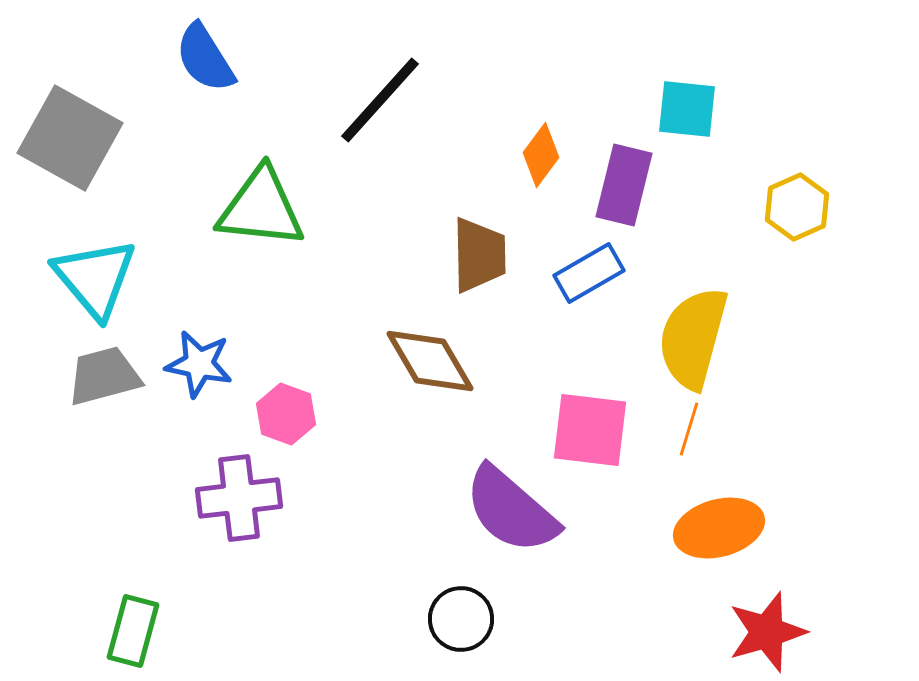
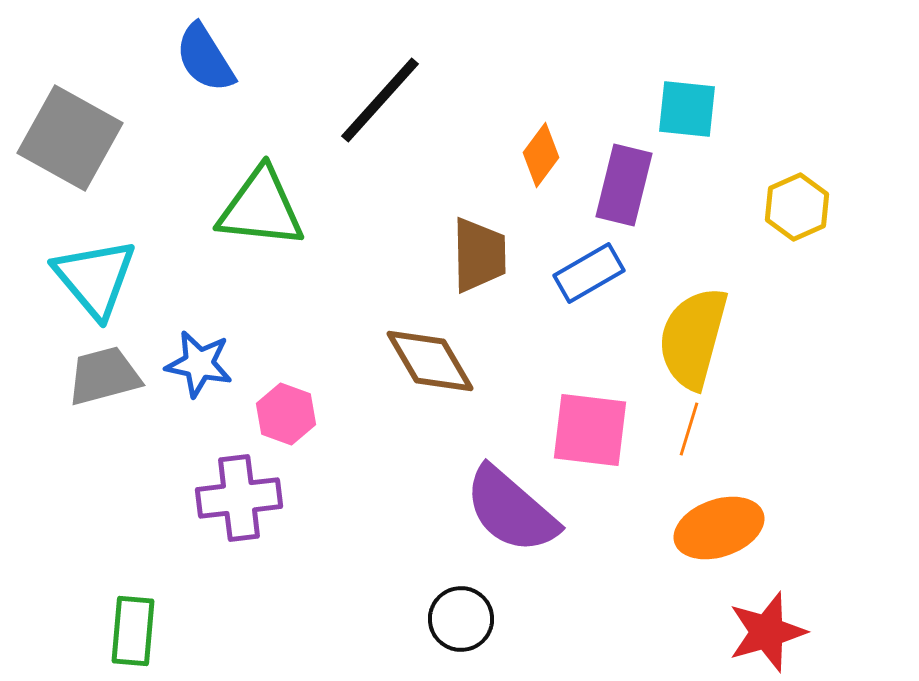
orange ellipse: rotated 4 degrees counterclockwise
green rectangle: rotated 10 degrees counterclockwise
